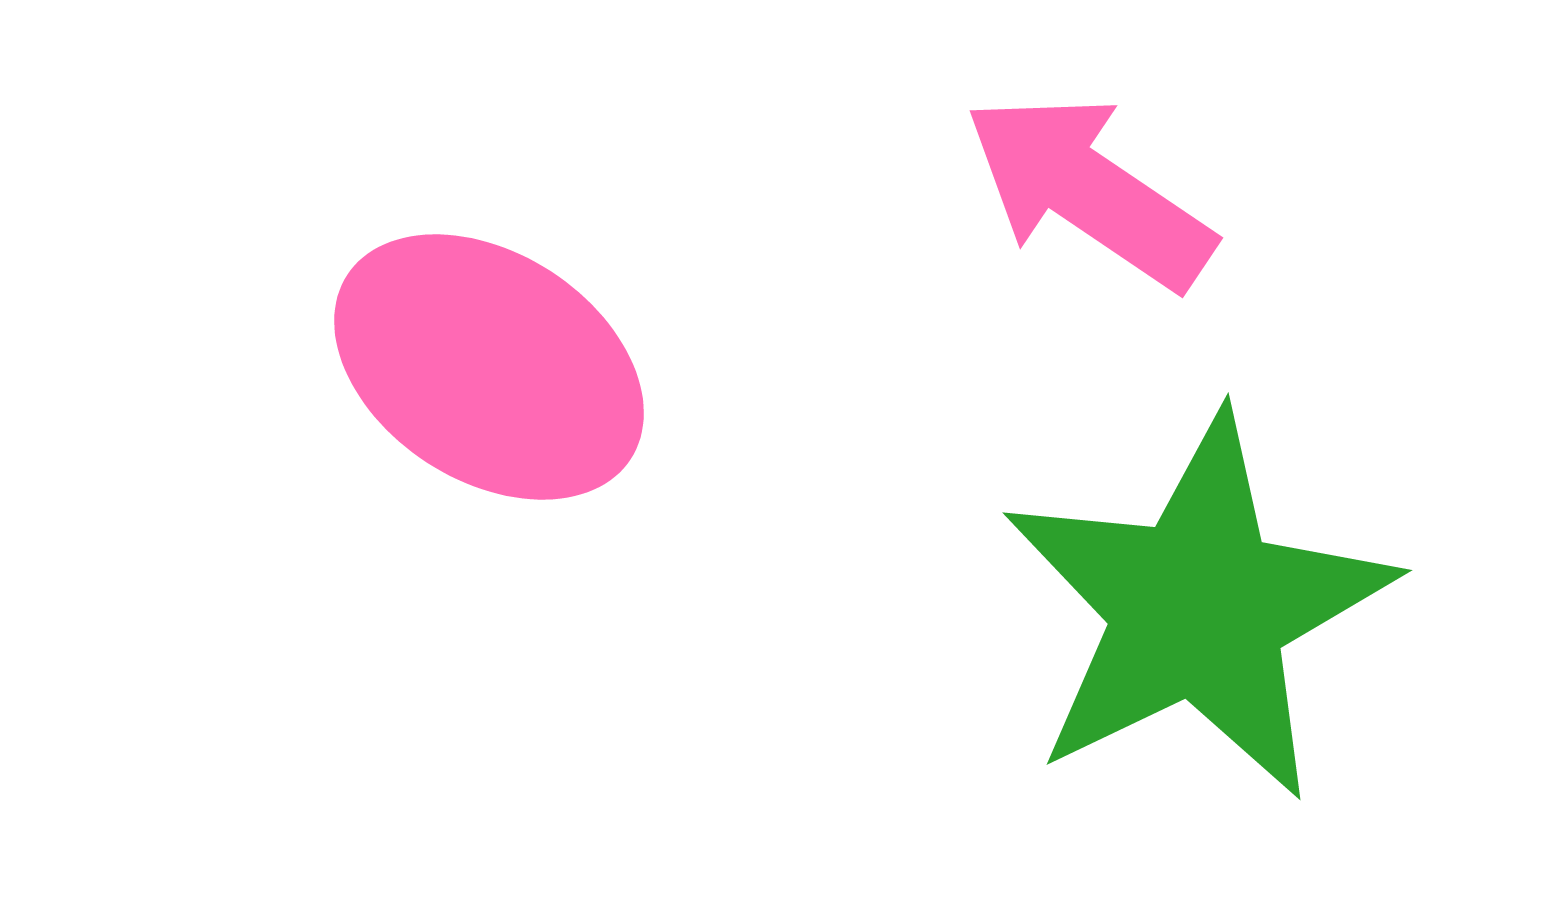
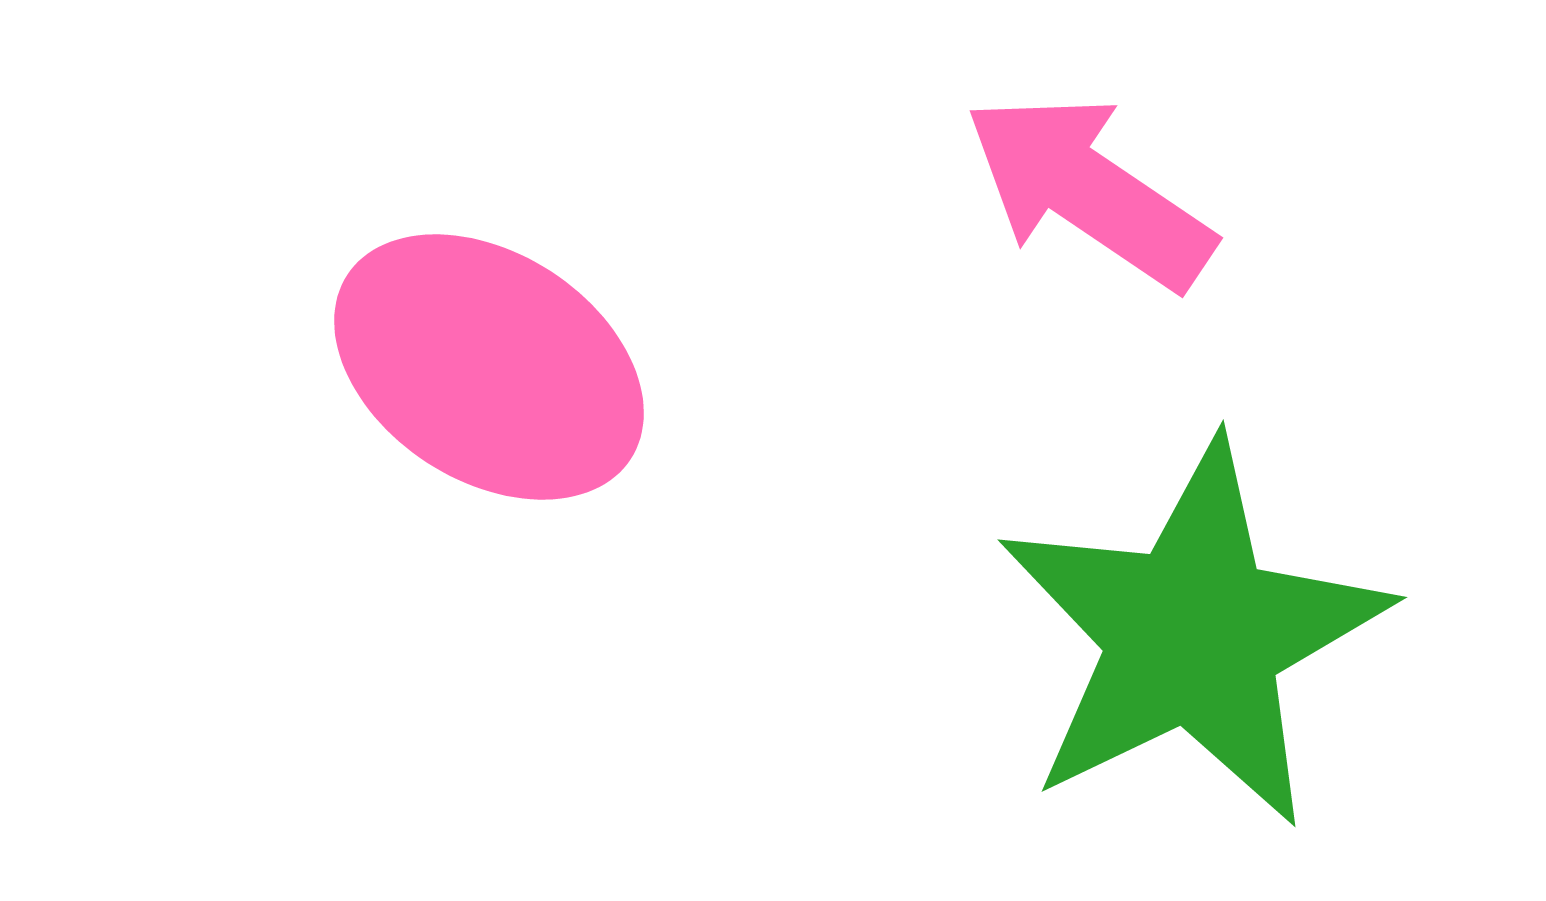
green star: moved 5 px left, 27 px down
